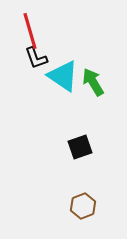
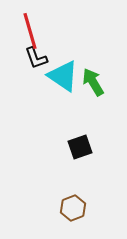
brown hexagon: moved 10 px left, 2 px down
